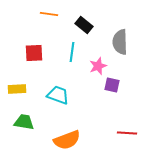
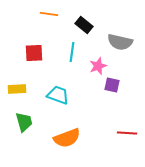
gray semicircle: rotated 75 degrees counterclockwise
green trapezoid: rotated 65 degrees clockwise
orange semicircle: moved 2 px up
